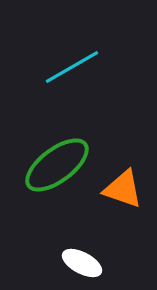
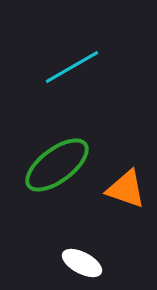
orange triangle: moved 3 px right
